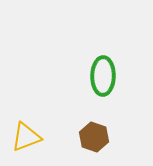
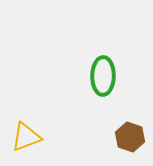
brown hexagon: moved 36 px right
